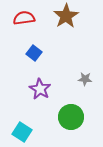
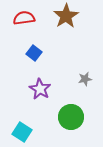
gray star: rotated 16 degrees counterclockwise
